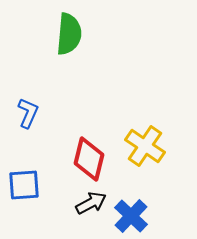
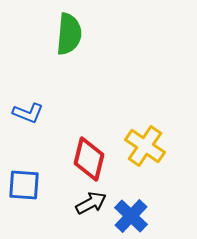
blue L-shape: rotated 88 degrees clockwise
blue square: rotated 8 degrees clockwise
